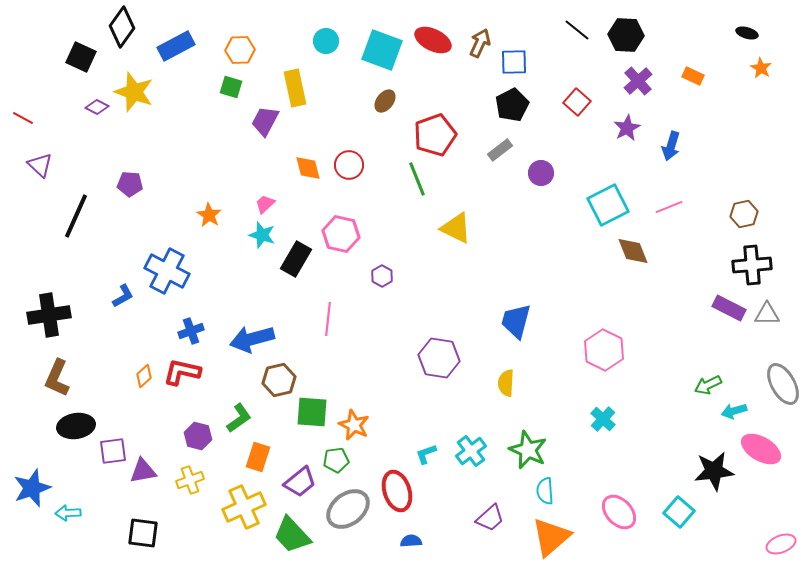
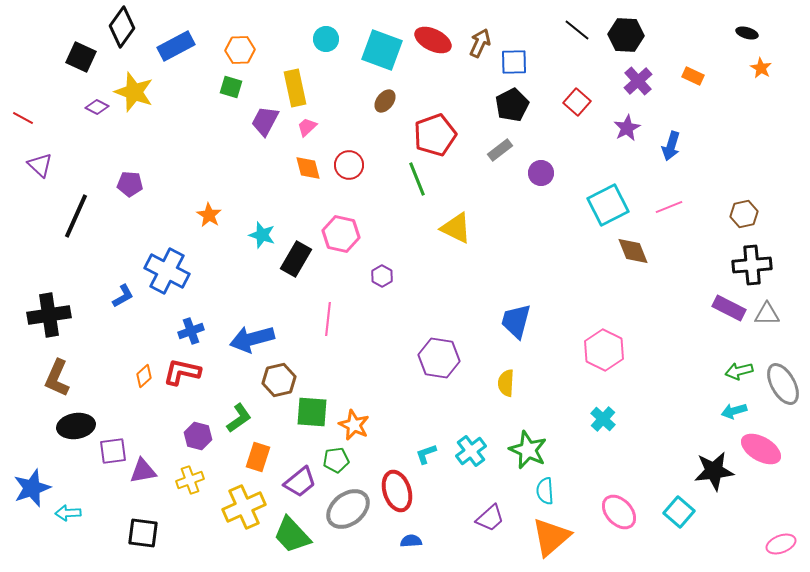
cyan circle at (326, 41): moved 2 px up
pink trapezoid at (265, 204): moved 42 px right, 77 px up
green arrow at (708, 385): moved 31 px right, 14 px up; rotated 12 degrees clockwise
